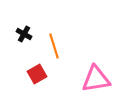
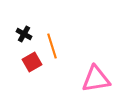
orange line: moved 2 px left
red square: moved 5 px left, 12 px up
